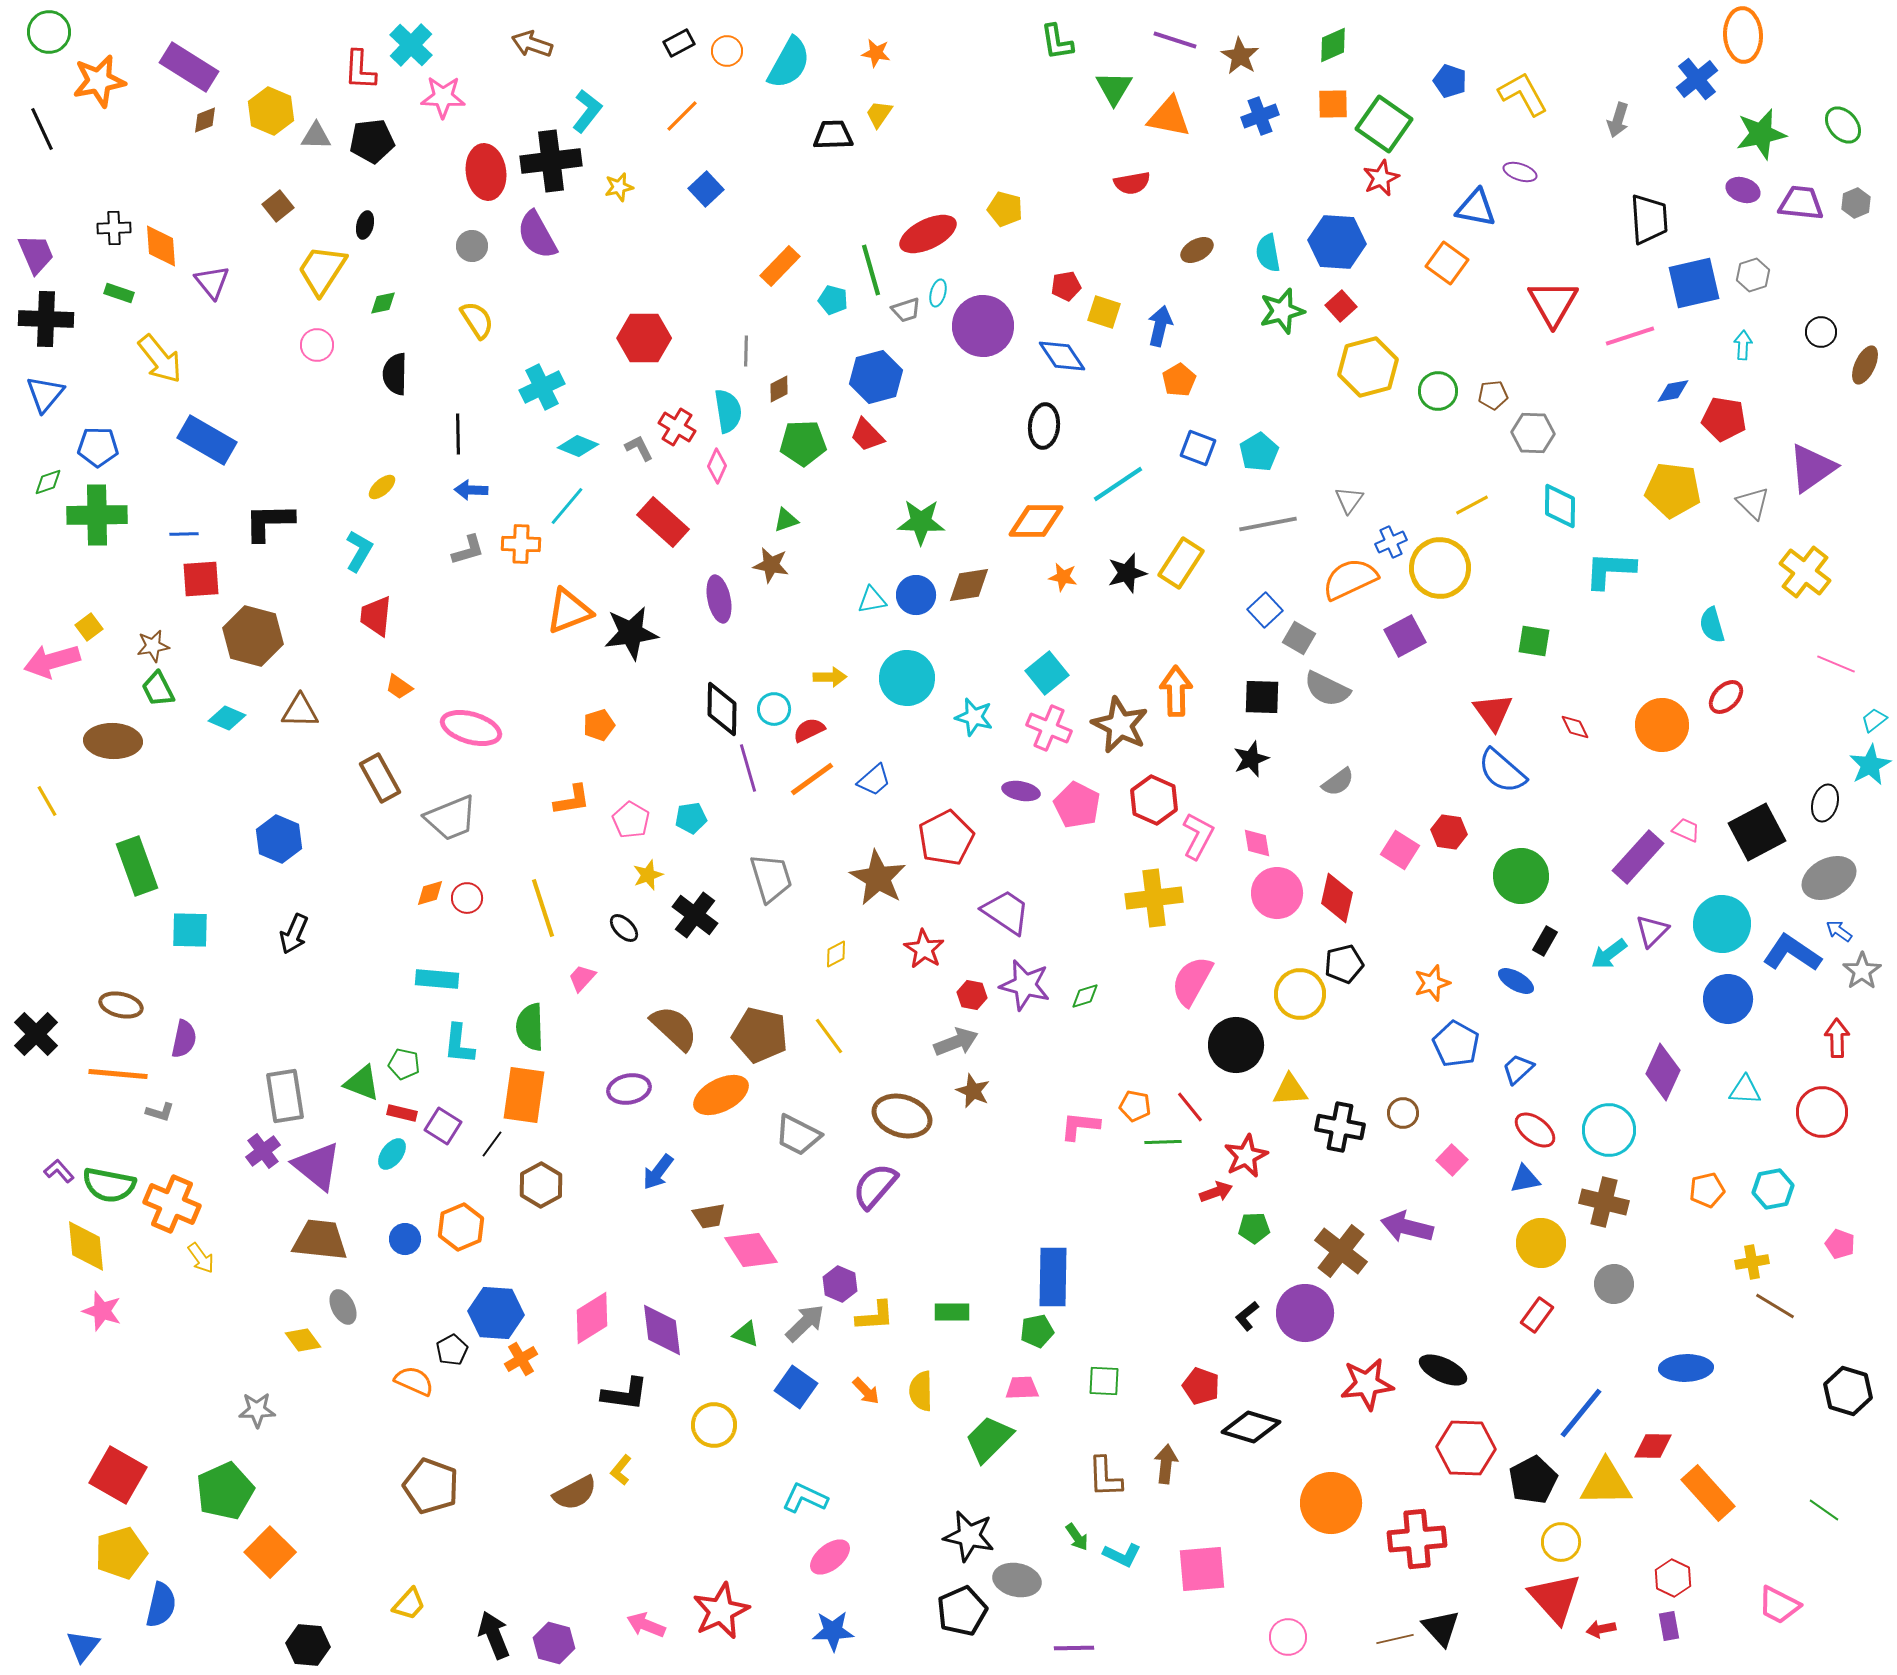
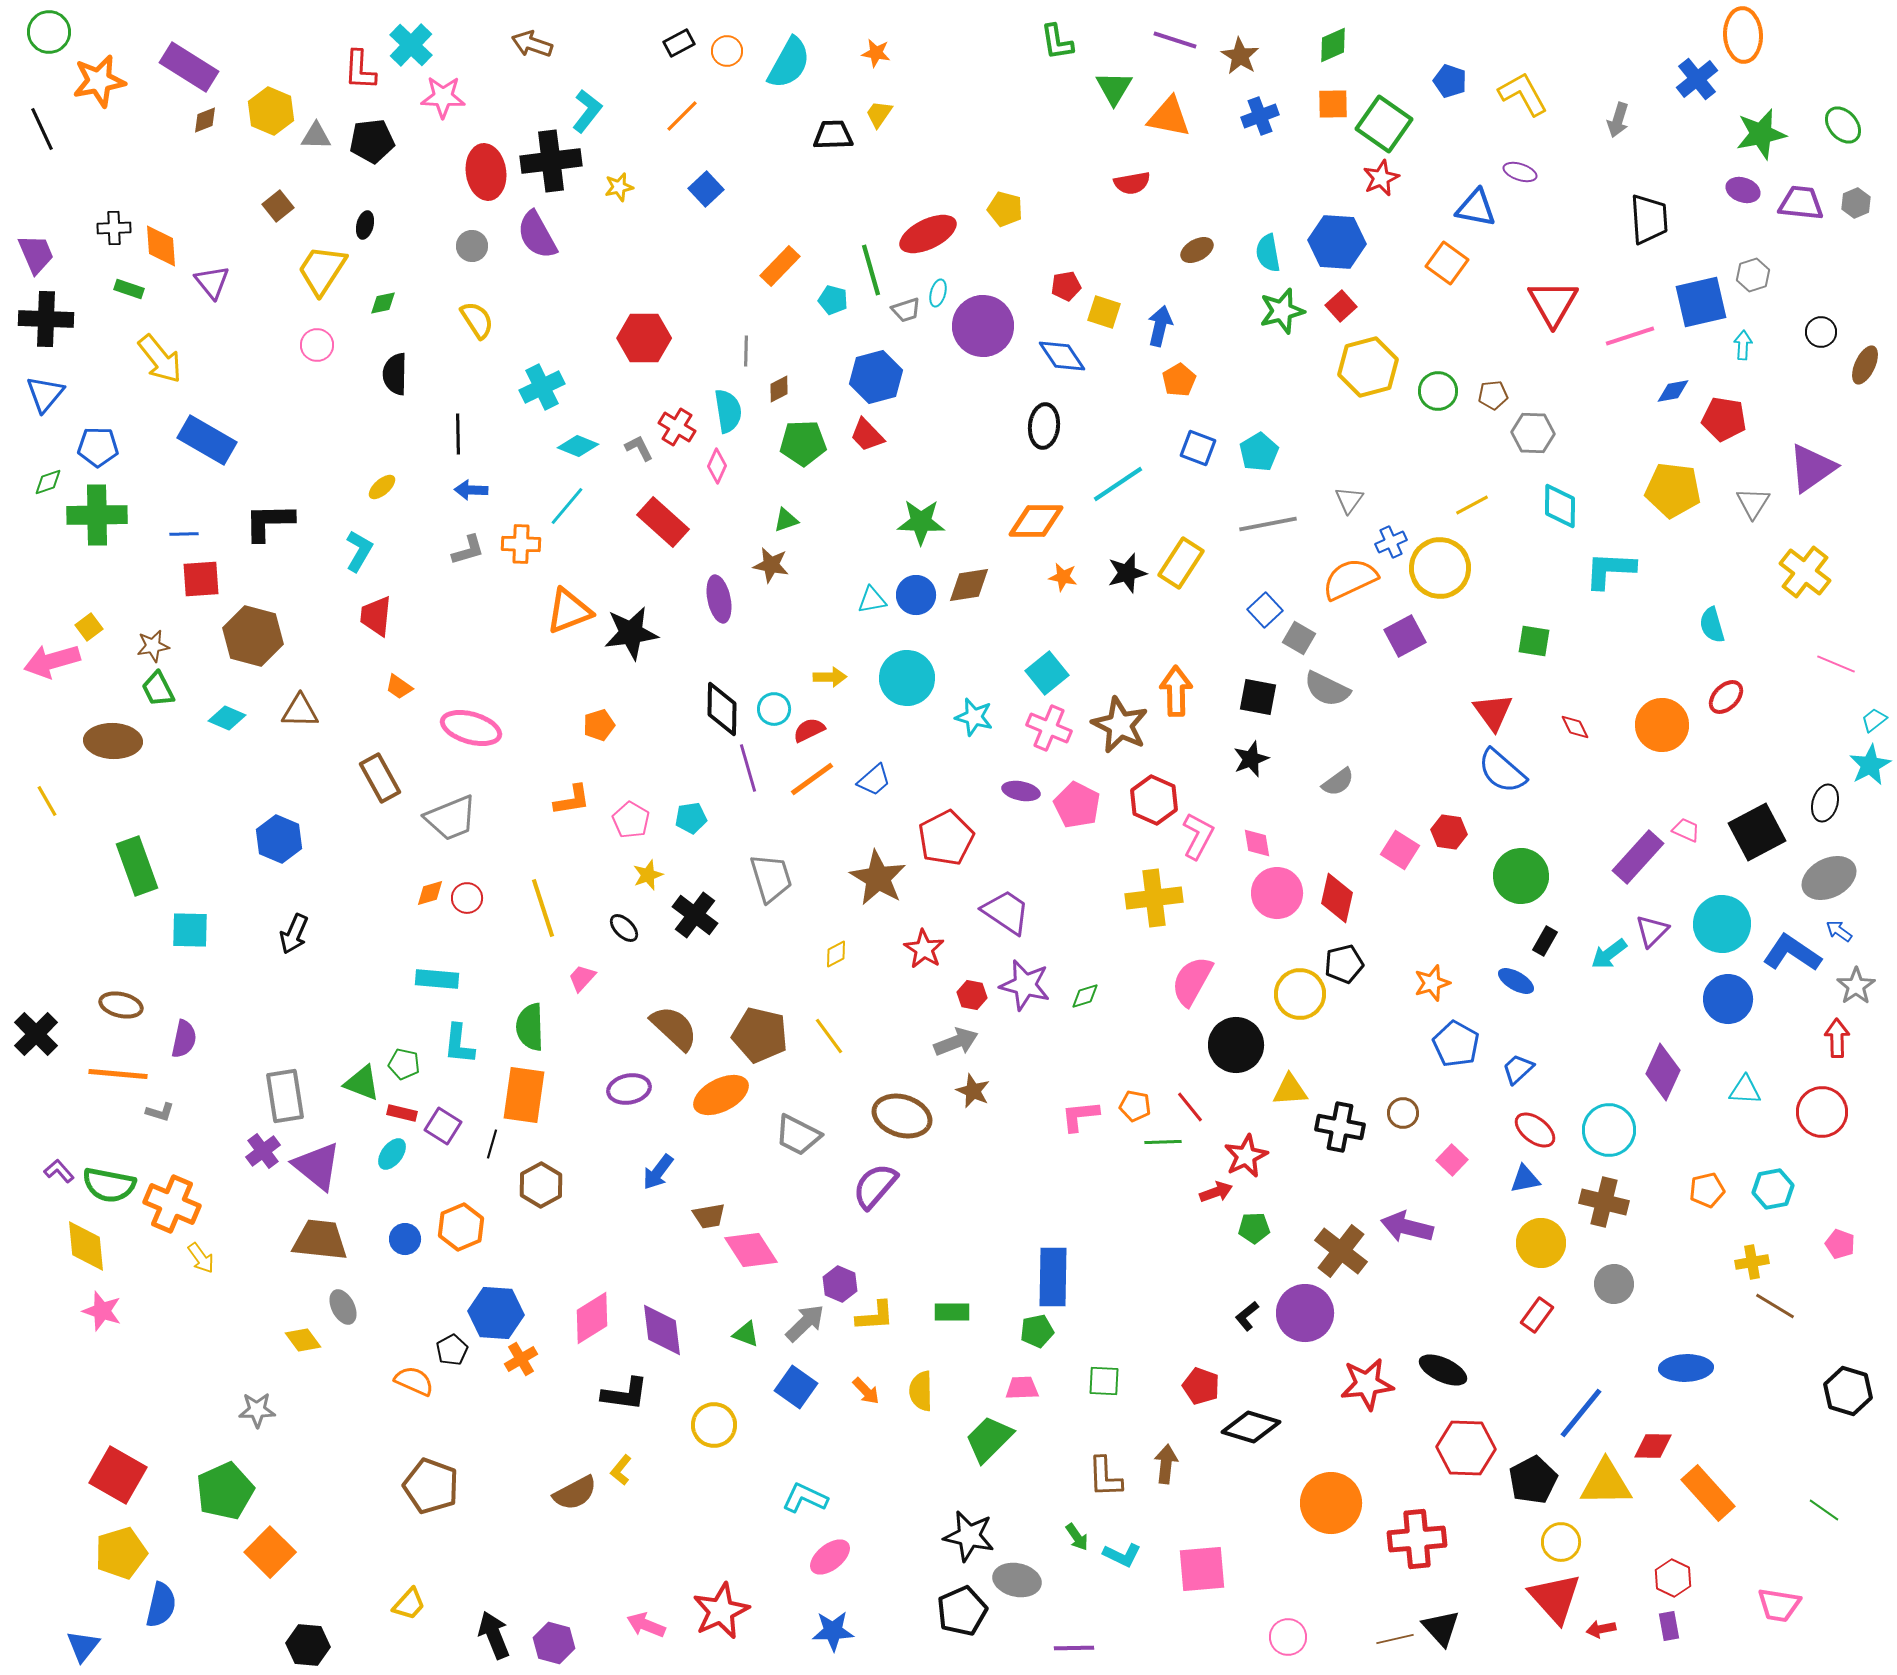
blue square at (1694, 283): moved 7 px right, 19 px down
green rectangle at (119, 293): moved 10 px right, 4 px up
gray triangle at (1753, 503): rotated 18 degrees clockwise
black square at (1262, 697): moved 4 px left; rotated 9 degrees clockwise
gray star at (1862, 971): moved 6 px left, 15 px down
pink L-shape at (1080, 1126): moved 10 px up; rotated 12 degrees counterclockwise
black line at (492, 1144): rotated 20 degrees counterclockwise
pink trapezoid at (1779, 1605): rotated 18 degrees counterclockwise
